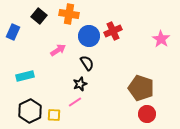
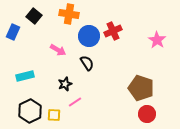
black square: moved 5 px left
pink star: moved 4 px left, 1 px down
pink arrow: rotated 63 degrees clockwise
black star: moved 15 px left
